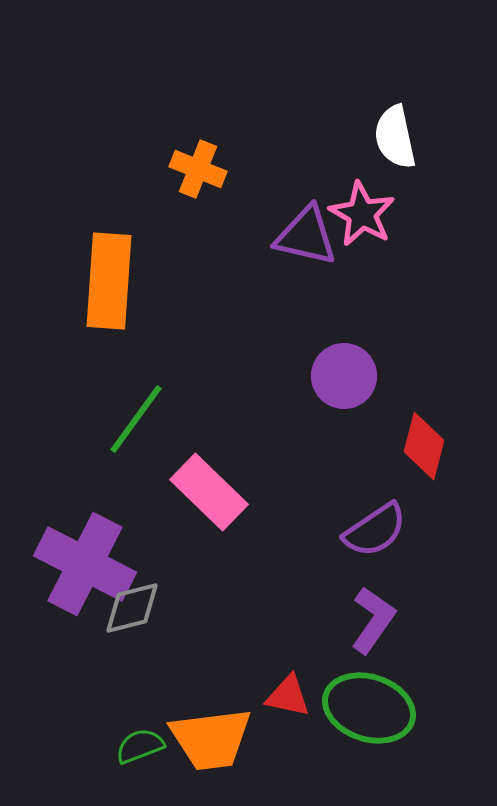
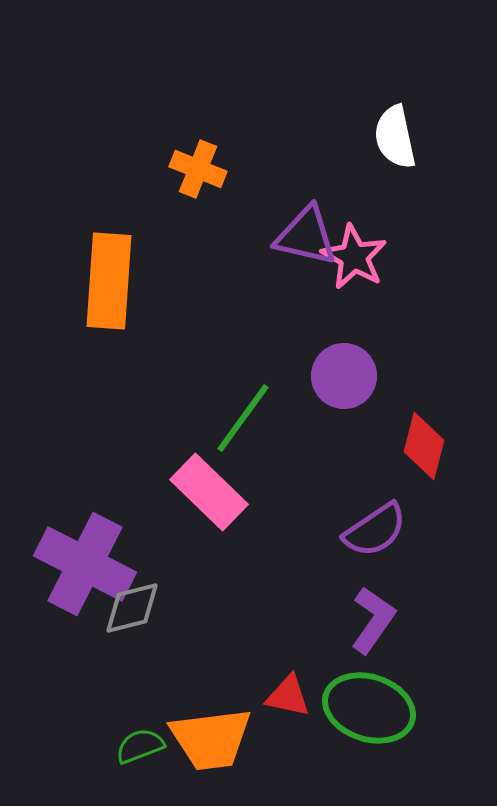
pink star: moved 8 px left, 43 px down
green line: moved 107 px right, 1 px up
